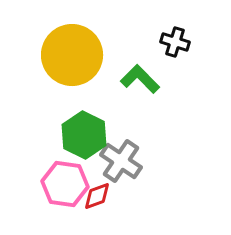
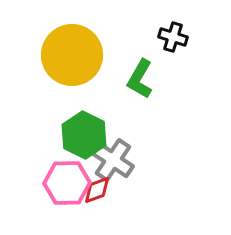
black cross: moved 2 px left, 5 px up
green L-shape: rotated 105 degrees counterclockwise
gray cross: moved 8 px left, 1 px up
pink hexagon: moved 2 px right, 1 px up; rotated 9 degrees counterclockwise
red diamond: moved 6 px up
